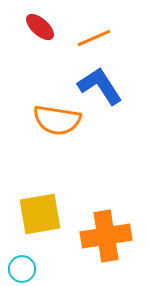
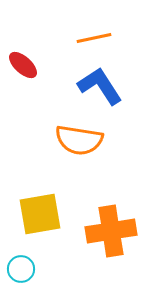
red ellipse: moved 17 px left, 38 px down
orange line: rotated 12 degrees clockwise
orange semicircle: moved 22 px right, 20 px down
orange cross: moved 5 px right, 5 px up
cyan circle: moved 1 px left
